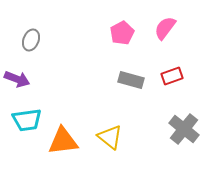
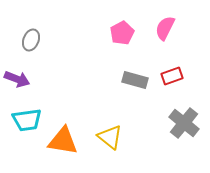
pink semicircle: rotated 10 degrees counterclockwise
gray rectangle: moved 4 px right
gray cross: moved 6 px up
orange triangle: rotated 16 degrees clockwise
